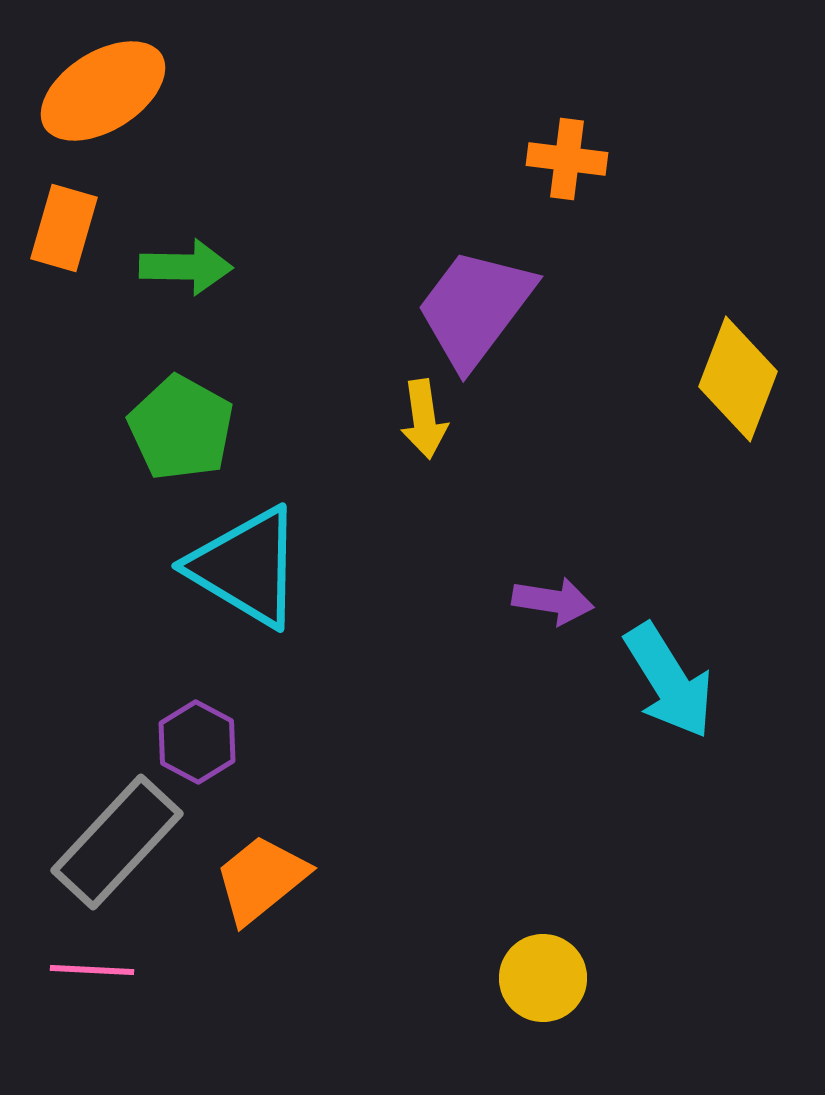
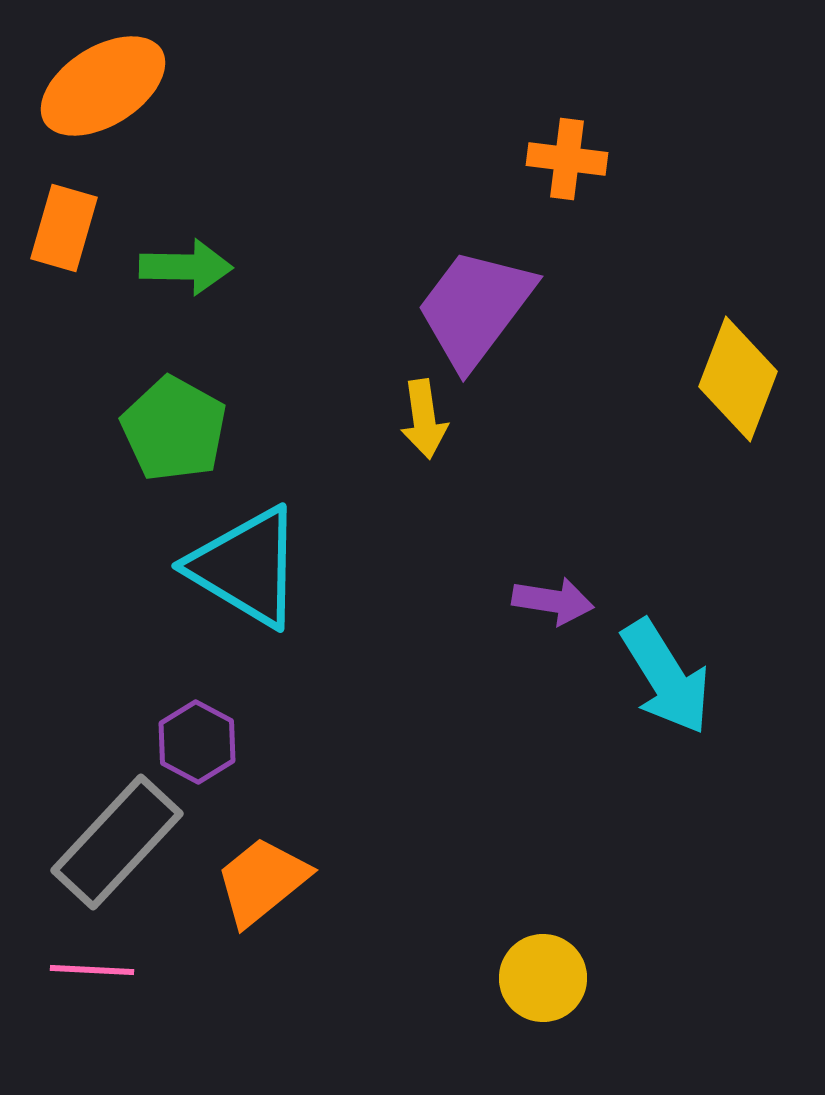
orange ellipse: moved 5 px up
green pentagon: moved 7 px left, 1 px down
cyan arrow: moved 3 px left, 4 px up
orange trapezoid: moved 1 px right, 2 px down
